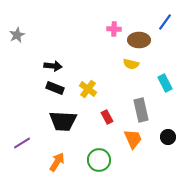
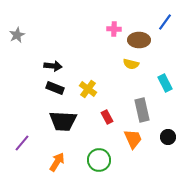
gray rectangle: moved 1 px right
purple line: rotated 18 degrees counterclockwise
